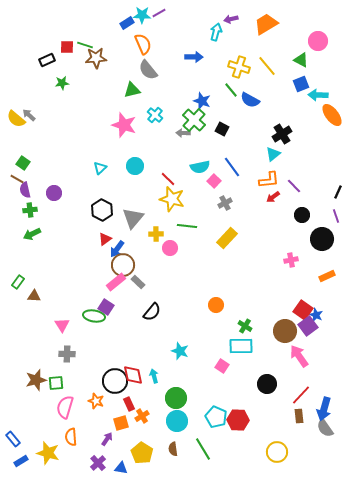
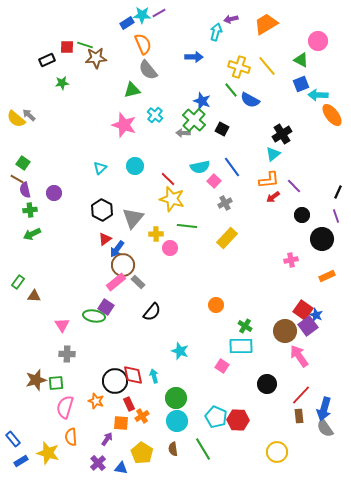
orange square at (121, 423): rotated 21 degrees clockwise
